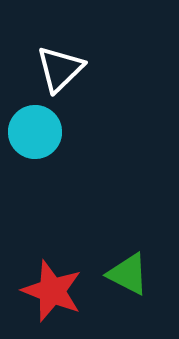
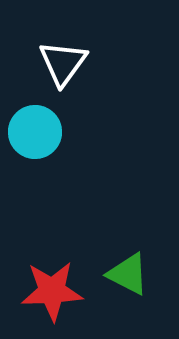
white triangle: moved 3 px right, 6 px up; rotated 10 degrees counterclockwise
red star: rotated 24 degrees counterclockwise
